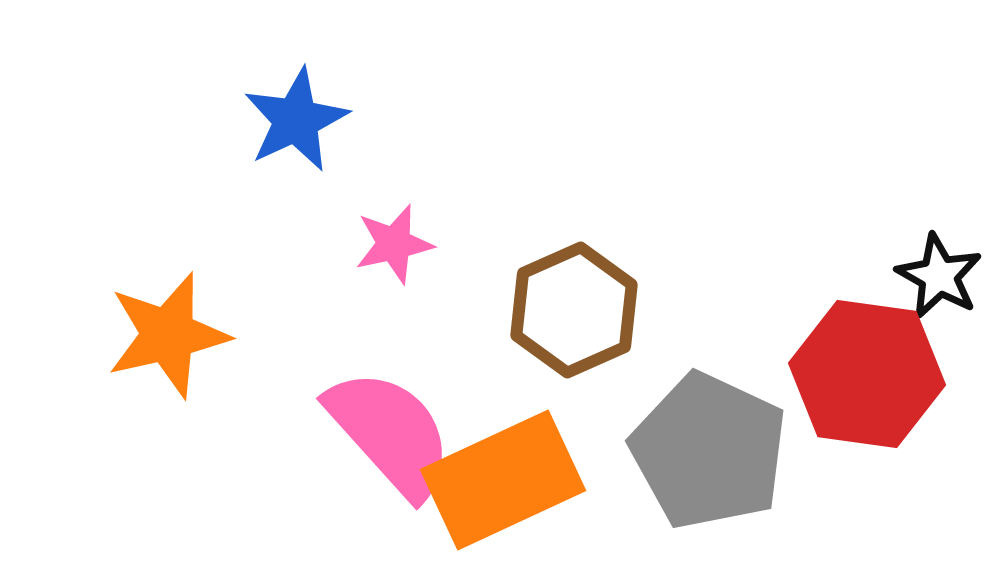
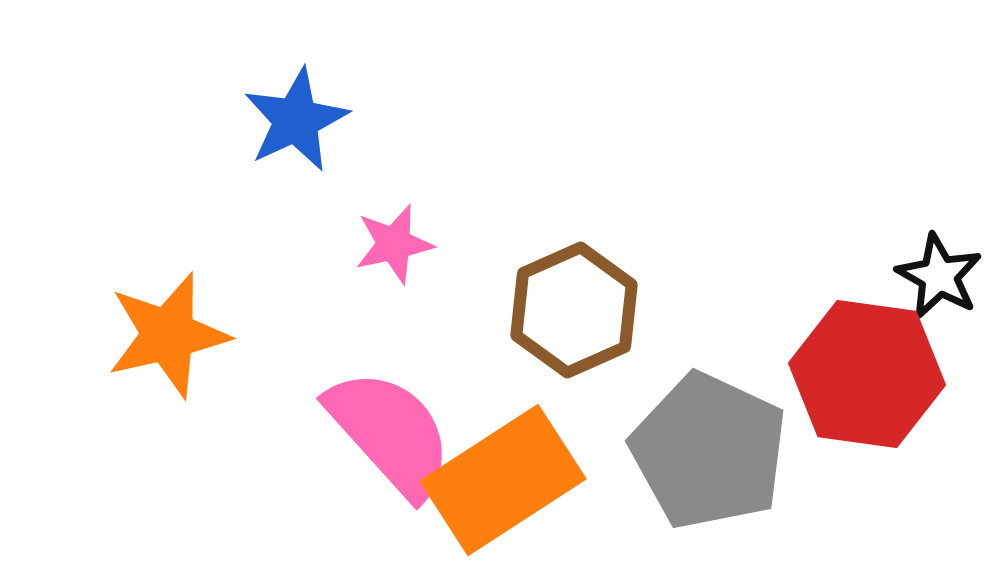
orange rectangle: rotated 8 degrees counterclockwise
